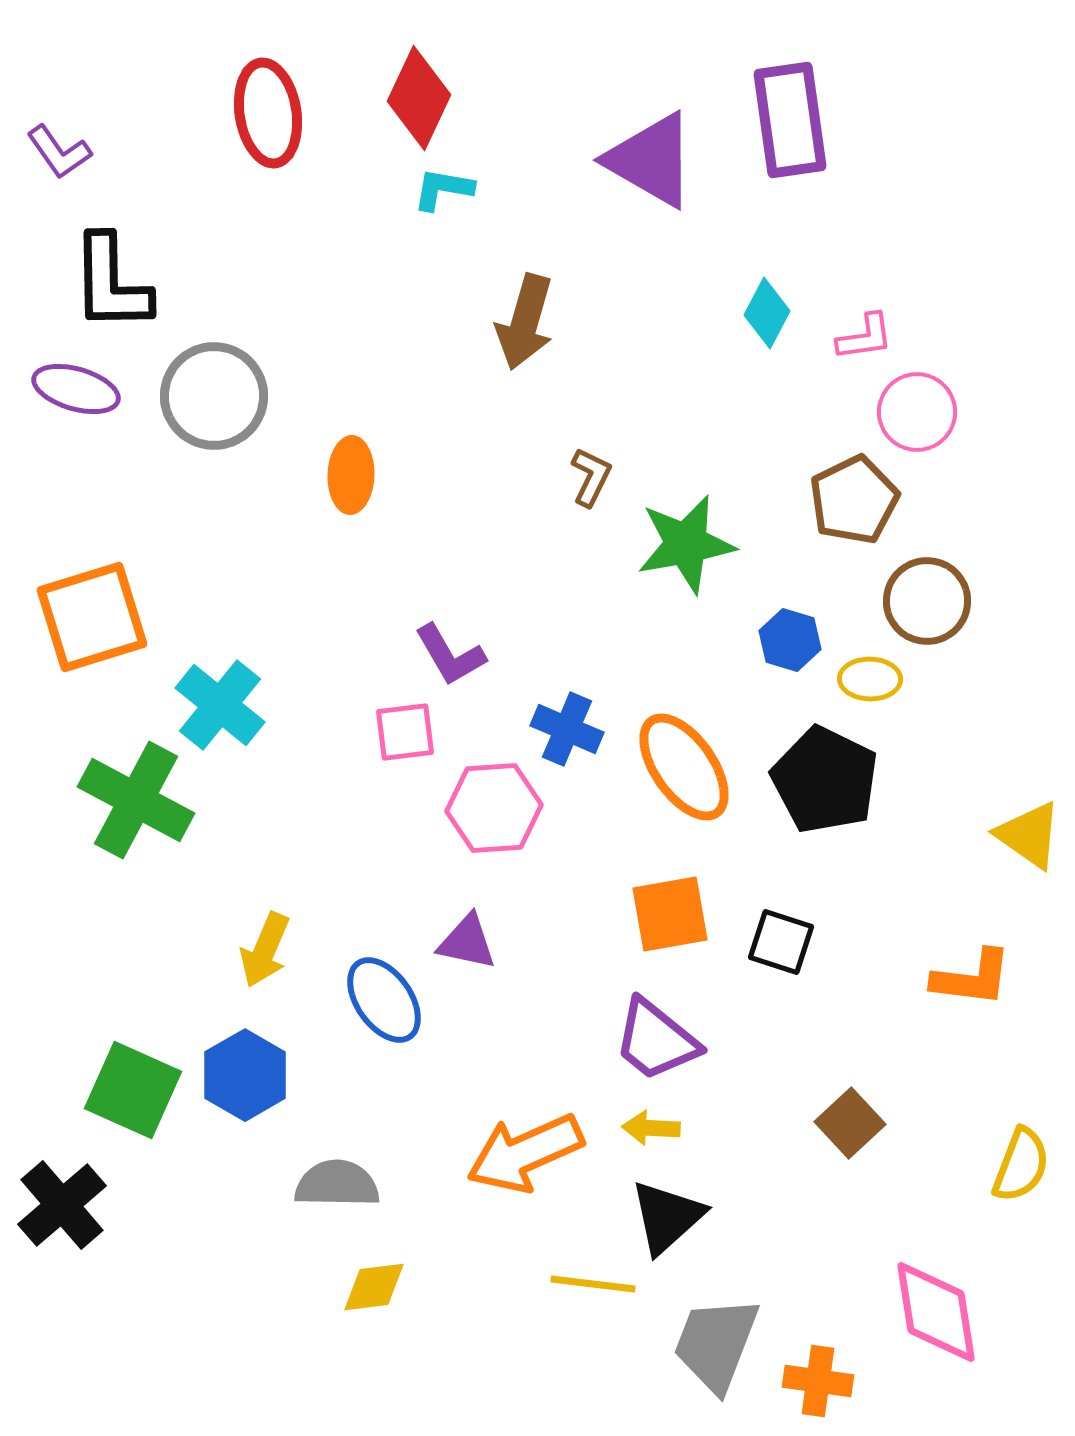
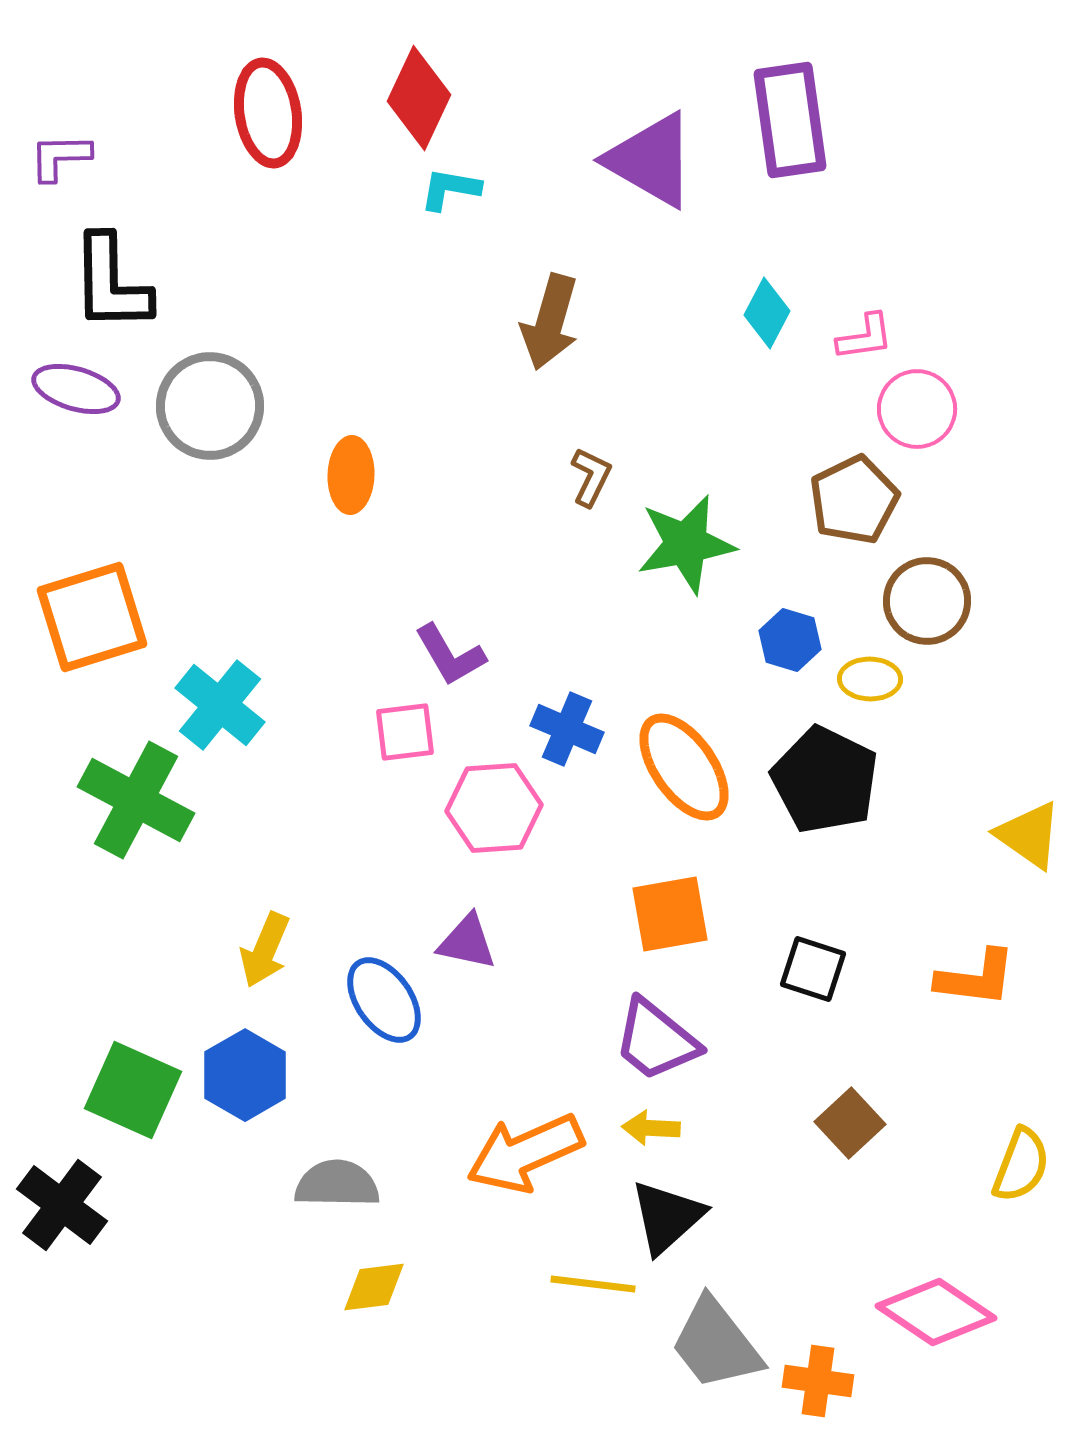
purple L-shape at (59, 152): moved 1 px right, 5 px down; rotated 124 degrees clockwise
cyan L-shape at (443, 189): moved 7 px right
brown arrow at (525, 322): moved 25 px right
gray circle at (214, 396): moved 4 px left, 10 px down
pink circle at (917, 412): moved 3 px up
black square at (781, 942): moved 32 px right, 27 px down
orange L-shape at (972, 978): moved 4 px right
black cross at (62, 1205): rotated 12 degrees counterclockwise
pink diamond at (936, 1312): rotated 47 degrees counterclockwise
gray trapezoid at (716, 1344): rotated 59 degrees counterclockwise
